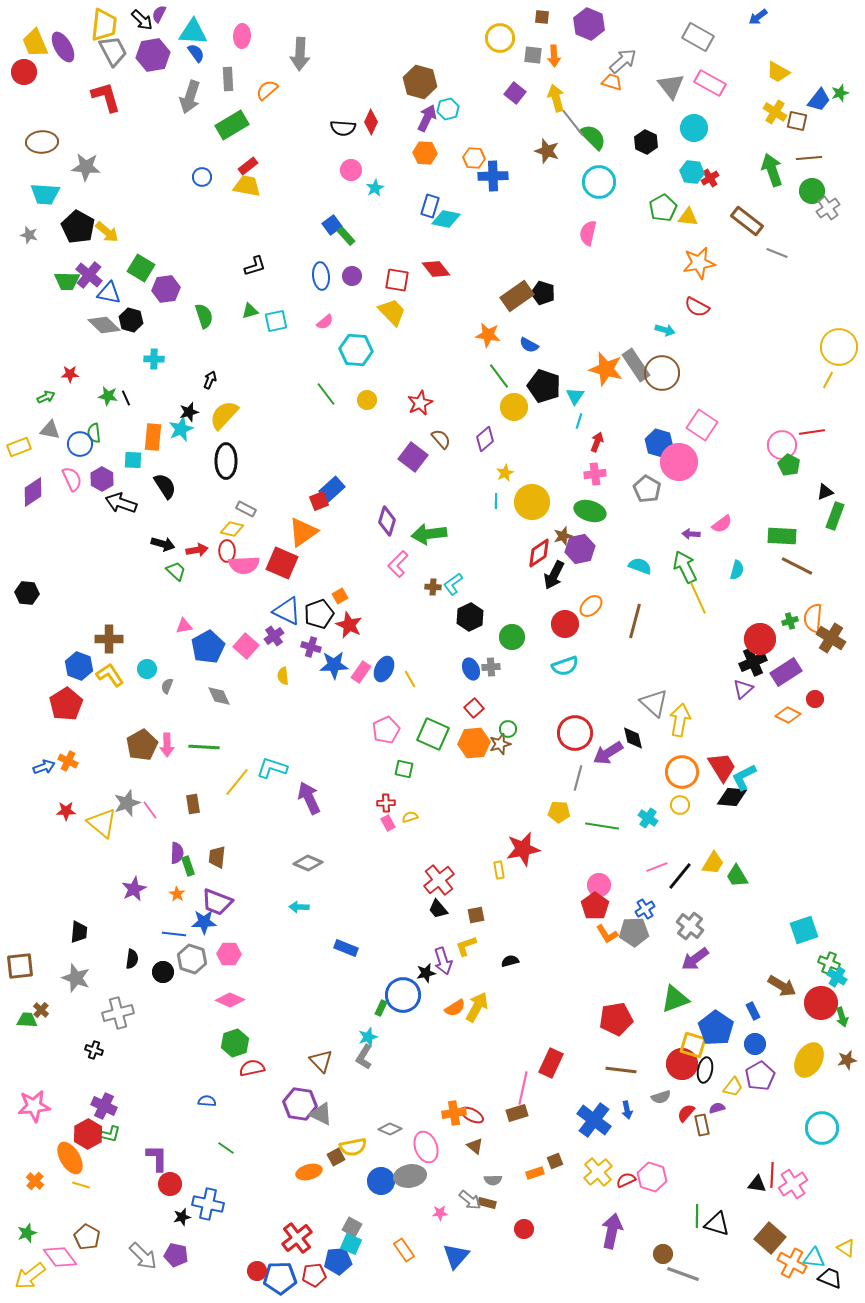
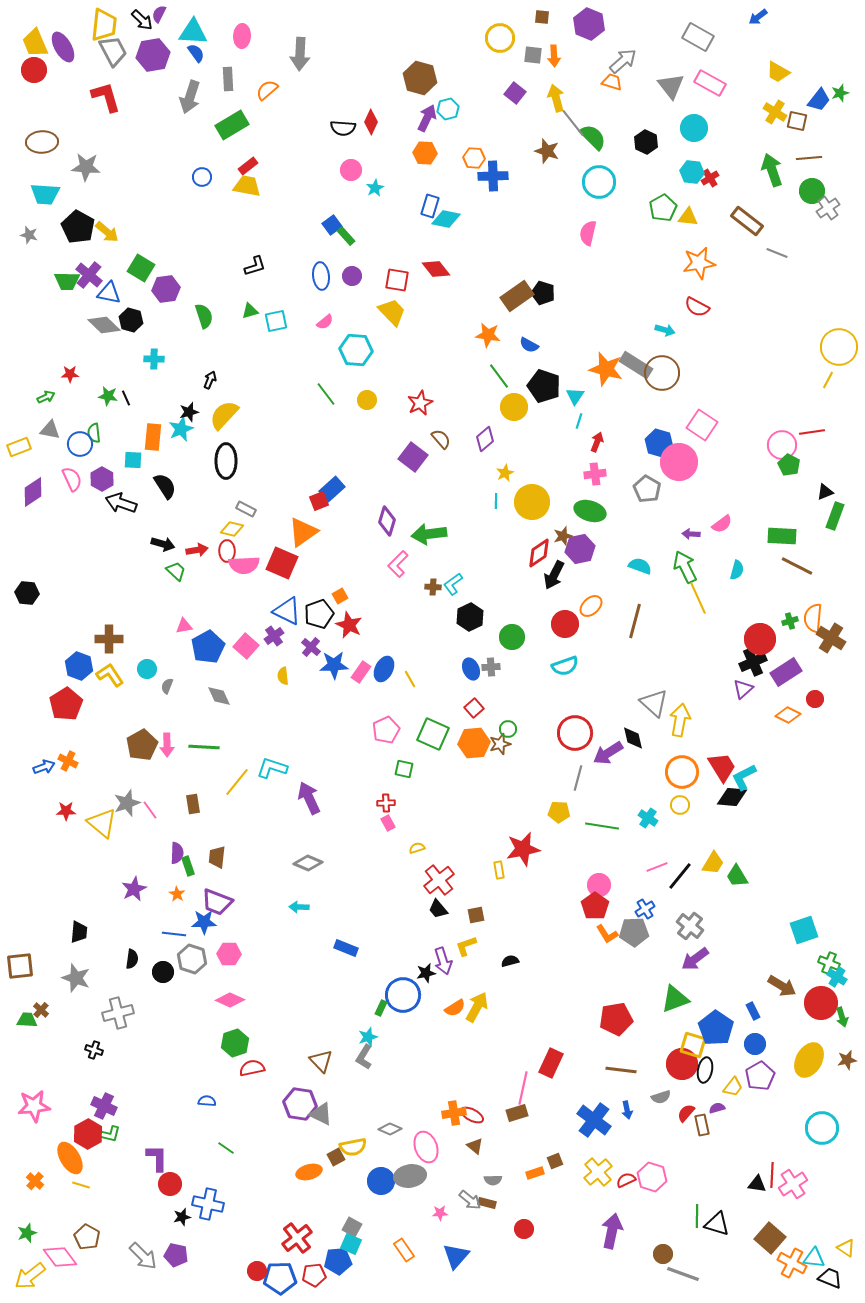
red circle at (24, 72): moved 10 px right, 2 px up
brown hexagon at (420, 82): moved 4 px up
gray rectangle at (636, 365): rotated 24 degrees counterclockwise
purple cross at (311, 647): rotated 24 degrees clockwise
yellow semicircle at (410, 817): moved 7 px right, 31 px down
